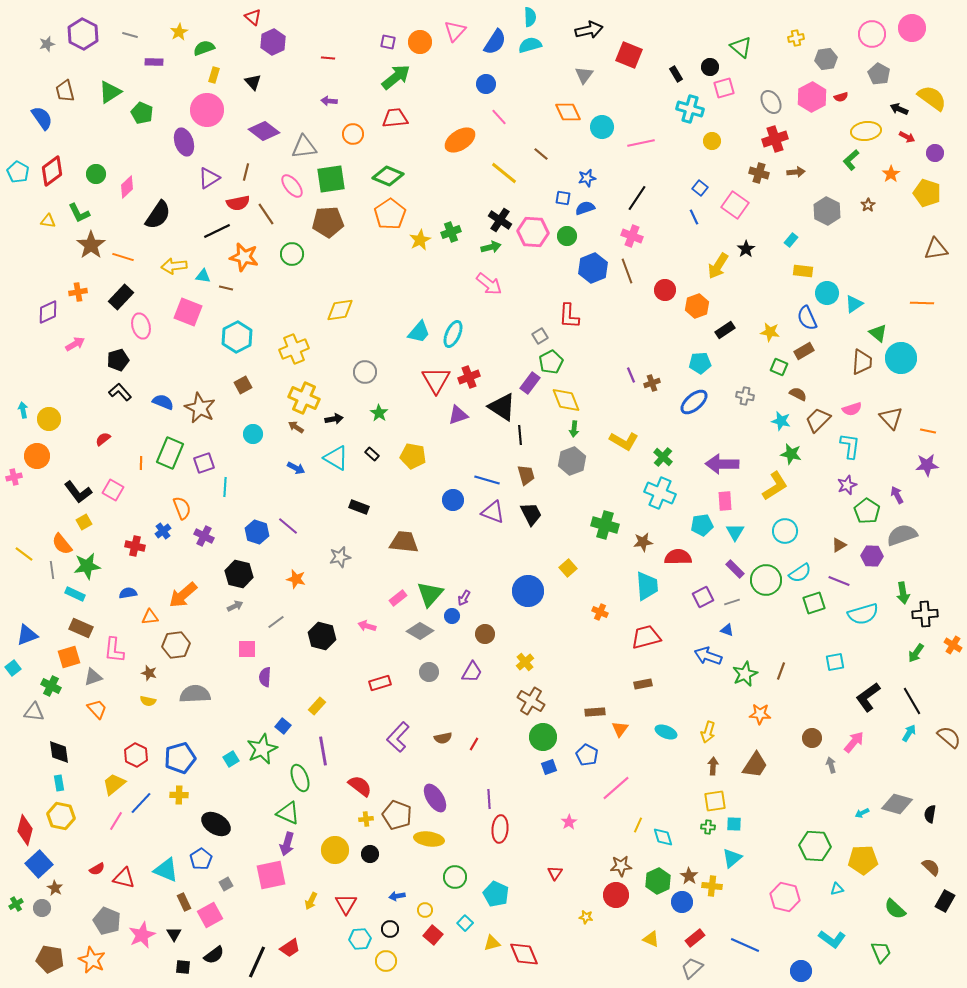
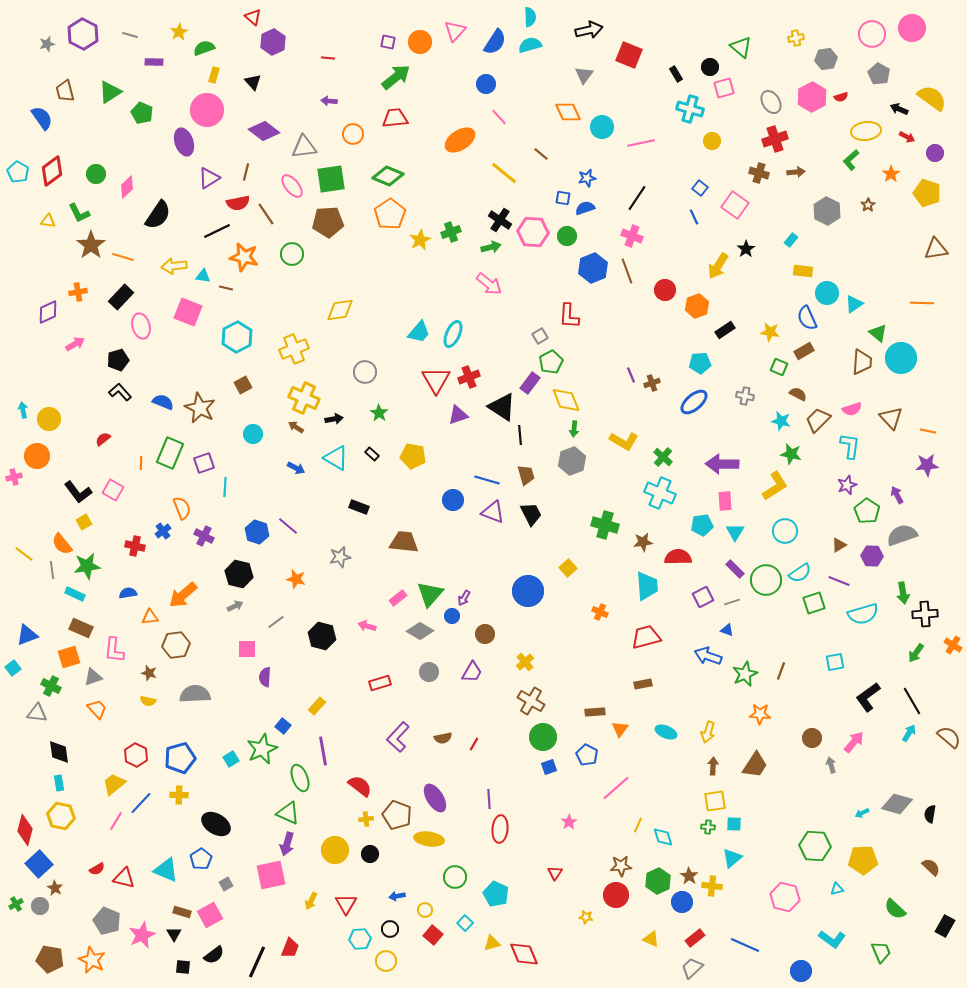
gray triangle at (34, 712): moved 3 px right, 1 px down
black rectangle at (945, 901): moved 25 px down
brown rectangle at (184, 902): moved 2 px left, 10 px down; rotated 48 degrees counterclockwise
gray circle at (42, 908): moved 2 px left, 2 px up
red trapezoid at (290, 948): rotated 35 degrees counterclockwise
